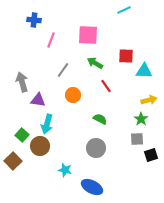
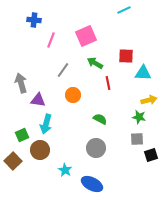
pink square: moved 2 px left, 1 px down; rotated 25 degrees counterclockwise
cyan triangle: moved 1 px left, 2 px down
gray arrow: moved 1 px left, 1 px down
red line: moved 2 px right, 3 px up; rotated 24 degrees clockwise
green star: moved 2 px left, 2 px up; rotated 24 degrees counterclockwise
cyan arrow: moved 1 px left
green square: rotated 24 degrees clockwise
brown circle: moved 4 px down
cyan star: rotated 16 degrees clockwise
blue ellipse: moved 3 px up
